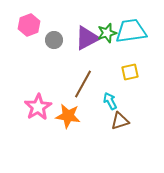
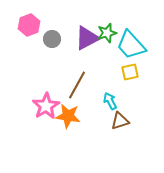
cyan trapezoid: moved 14 px down; rotated 124 degrees counterclockwise
gray circle: moved 2 px left, 1 px up
brown line: moved 6 px left, 1 px down
pink star: moved 8 px right, 1 px up
